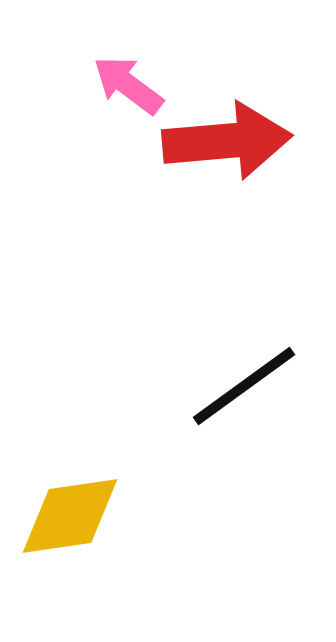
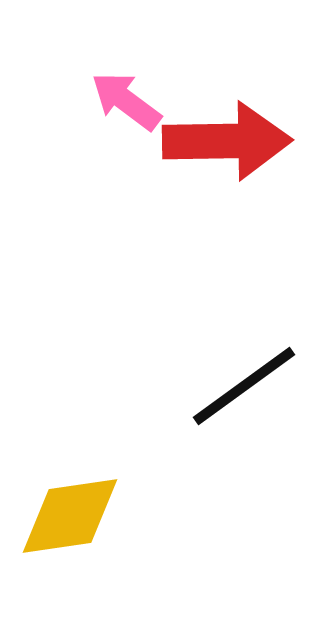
pink arrow: moved 2 px left, 16 px down
red arrow: rotated 4 degrees clockwise
